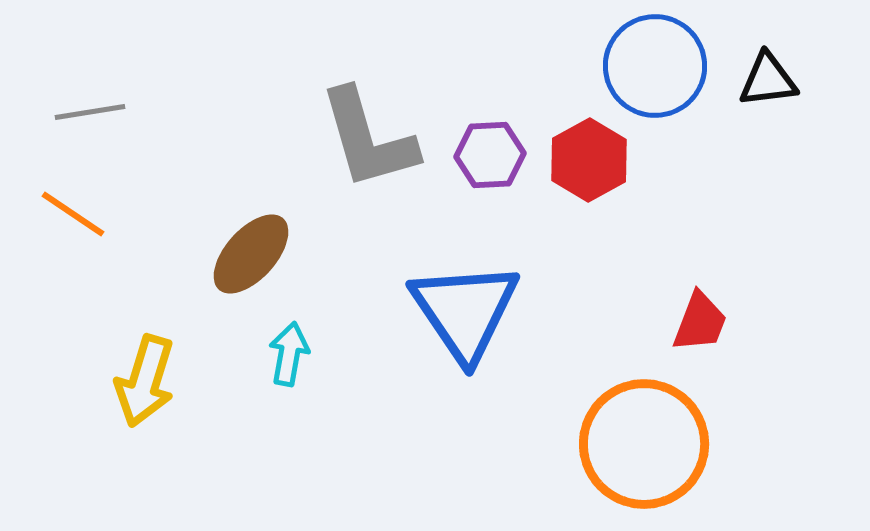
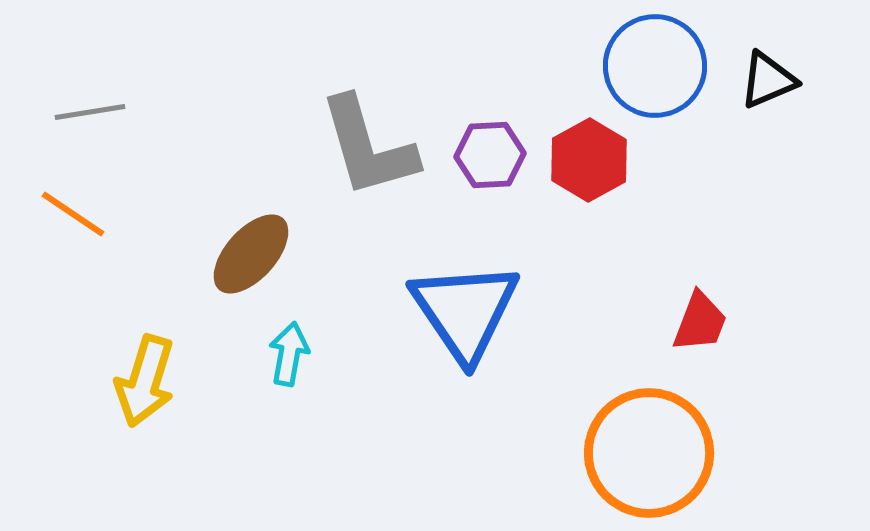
black triangle: rotated 16 degrees counterclockwise
gray L-shape: moved 8 px down
orange circle: moved 5 px right, 9 px down
